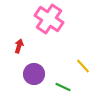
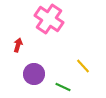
red arrow: moved 1 px left, 1 px up
